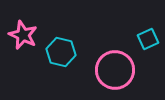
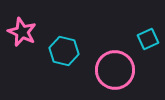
pink star: moved 1 px left, 3 px up
cyan hexagon: moved 3 px right, 1 px up
